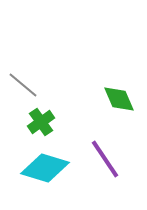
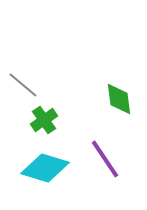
green diamond: rotated 16 degrees clockwise
green cross: moved 3 px right, 2 px up
